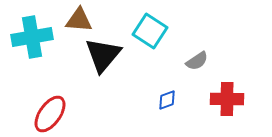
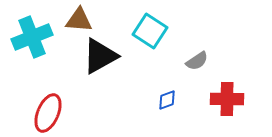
cyan cross: rotated 12 degrees counterclockwise
black triangle: moved 3 px left, 1 px down; rotated 21 degrees clockwise
red ellipse: moved 2 px left, 1 px up; rotated 12 degrees counterclockwise
